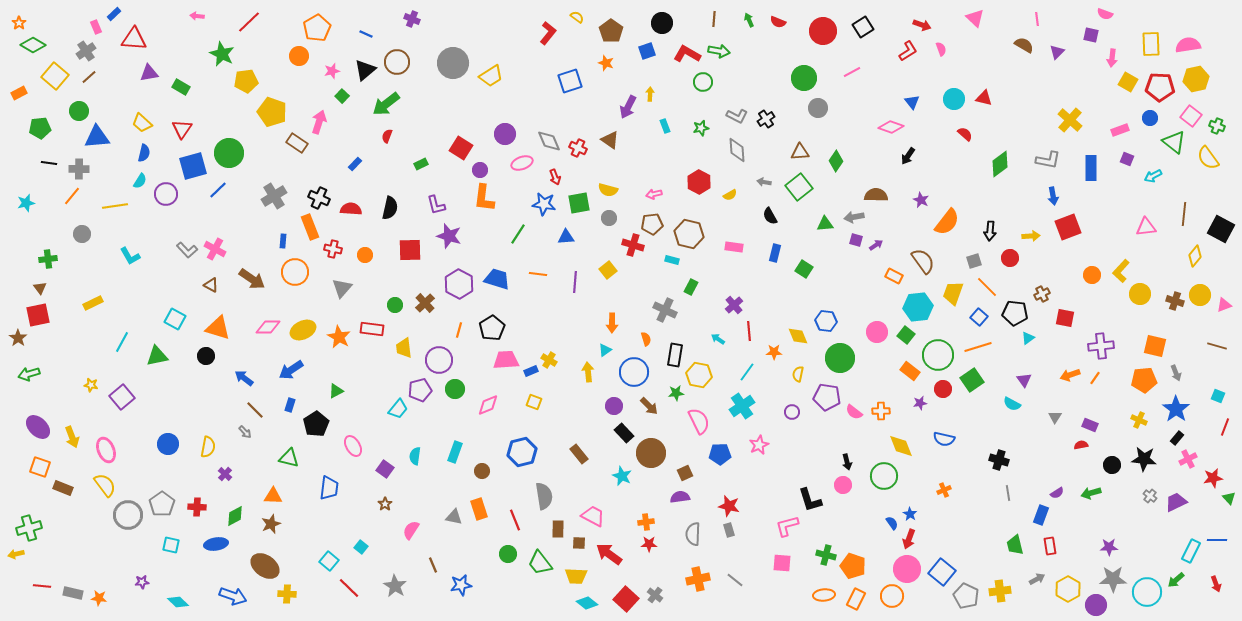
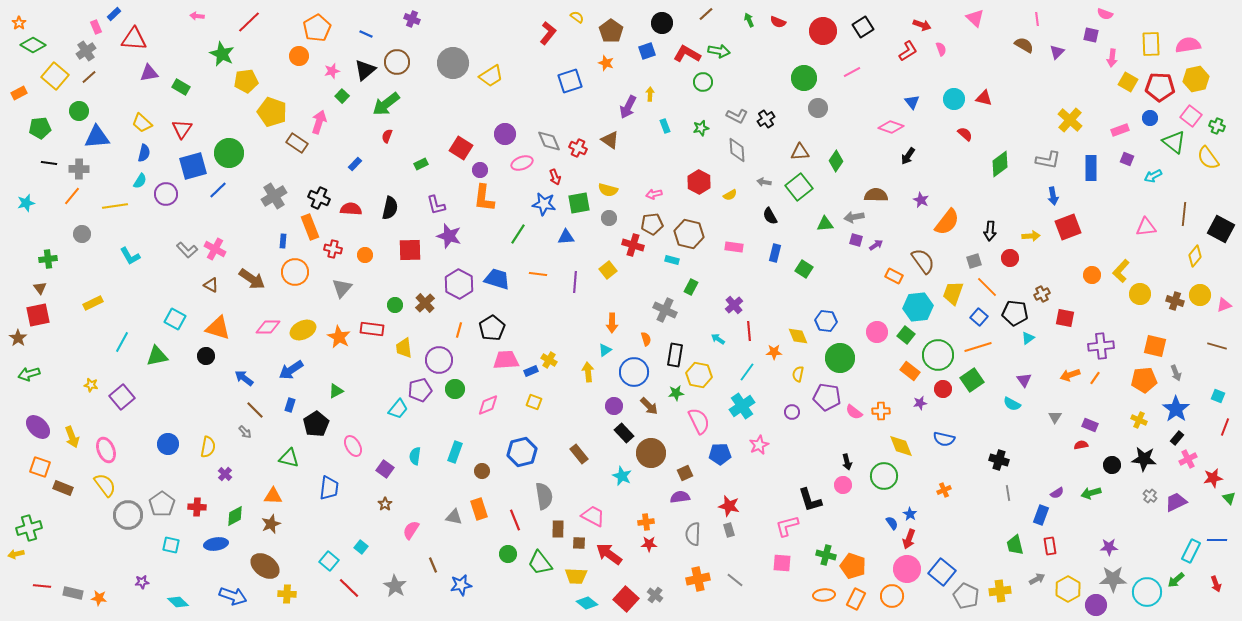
brown line at (714, 19): moved 8 px left, 5 px up; rotated 42 degrees clockwise
